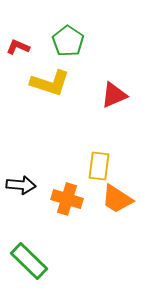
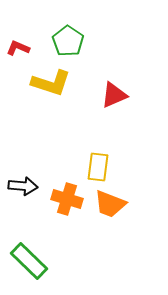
red L-shape: moved 1 px down
yellow L-shape: moved 1 px right
yellow rectangle: moved 1 px left, 1 px down
black arrow: moved 2 px right, 1 px down
orange trapezoid: moved 7 px left, 5 px down; rotated 12 degrees counterclockwise
